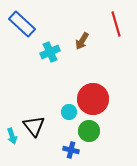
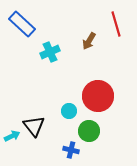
brown arrow: moved 7 px right
red circle: moved 5 px right, 3 px up
cyan circle: moved 1 px up
cyan arrow: rotated 98 degrees counterclockwise
